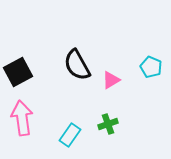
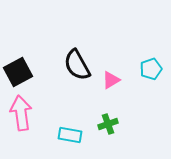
cyan pentagon: moved 2 px down; rotated 30 degrees clockwise
pink arrow: moved 1 px left, 5 px up
cyan rectangle: rotated 65 degrees clockwise
